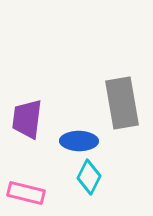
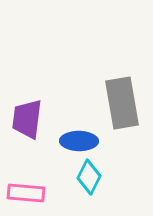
pink rectangle: rotated 9 degrees counterclockwise
